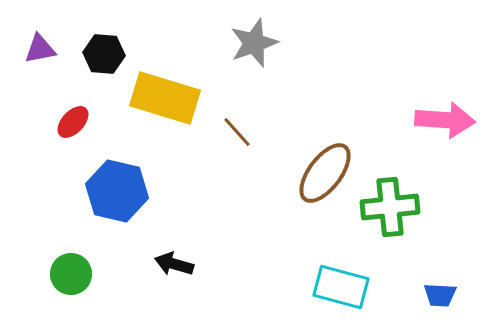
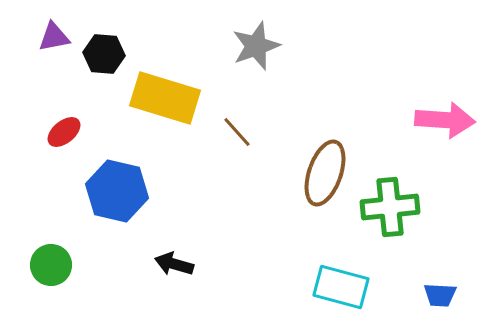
gray star: moved 2 px right, 3 px down
purple triangle: moved 14 px right, 12 px up
red ellipse: moved 9 px left, 10 px down; rotated 8 degrees clockwise
brown ellipse: rotated 18 degrees counterclockwise
green circle: moved 20 px left, 9 px up
